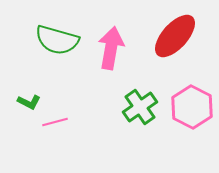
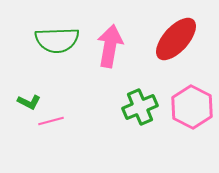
red ellipse: moved 1 px right, 3 px down
green semicircle: rotated 18 degrees counterclockwise
pink arrow: moved 1 px left, 2 px up
green cross: rotated 12 degrees clockwise
pink line: moved 4 px left, 1 px up
